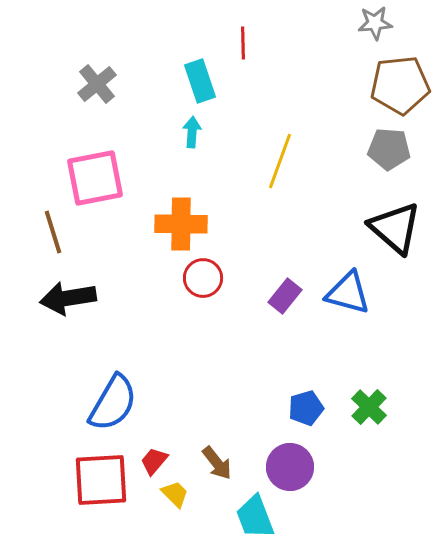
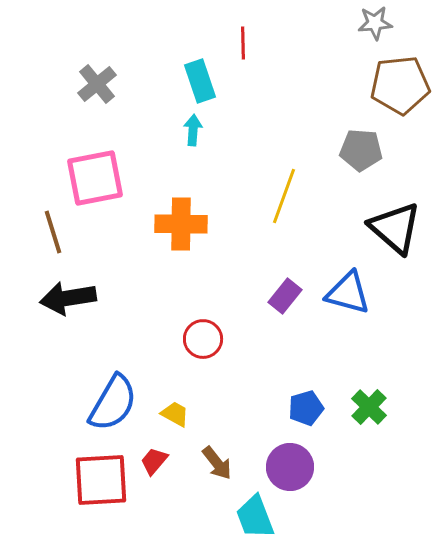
cyan arrow: moved 1 px right, 2 px up
gray pentagon: moved 28 px left, 1 px down
yellow line: moved 4 px right, 35 px down
red circle: moved 61 px down
yellow trapezoid: moved 80 px up; rotated 16 degrees counterclockwise
